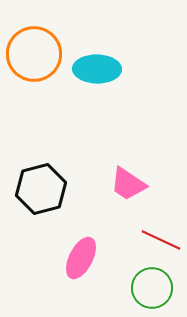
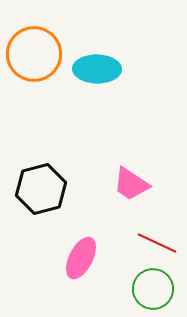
pink trapezoid: moved 3 px right
red line: moved 4 px left, 3 px down
green circle: moved 1 px right, 1 px down
